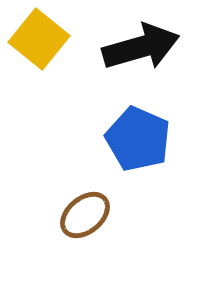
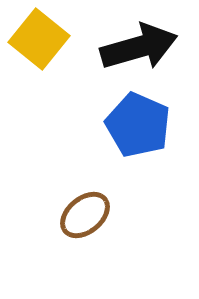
black arrow: moved 2 px left
blue pentagon: moved 14 px up
